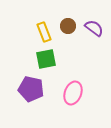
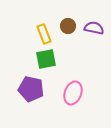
purple semicircle: rotated 24 degrees counterclockwise
yellow rectangle: moved 2 px down
